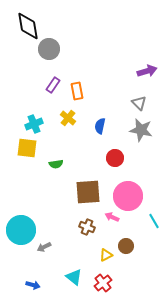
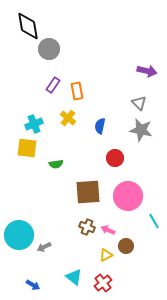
purple arrow: rotated 30 degrees clockwise
pink arrow: moved 4 px left, 13 px down
cyan circle: moved 2 px left, 5 px down
blue arrow: rotated 16 degrees clockwise
